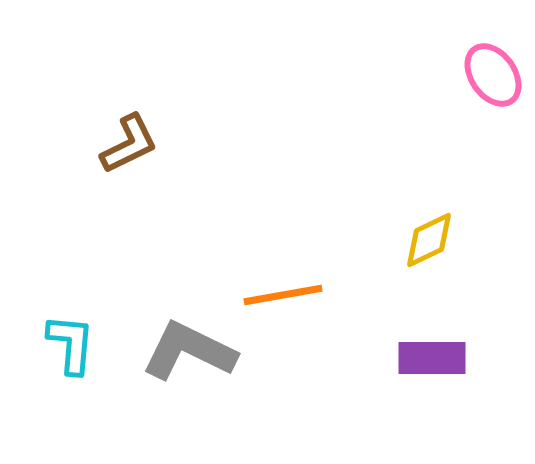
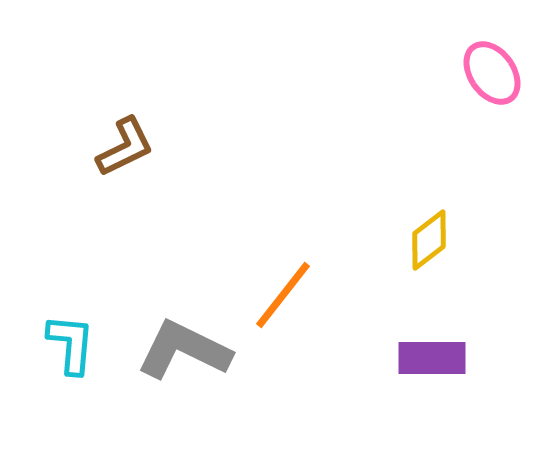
pink ellipse: moved 1 px left, 2 px up
brown L-shape: moved 4 px left, 3 px down
yellow diamond: rotated 12 degrees counterclockwise
orange line: rotated 42 degrees counterclockwise
gray L-shape: moved 5 px left, 1 px up
